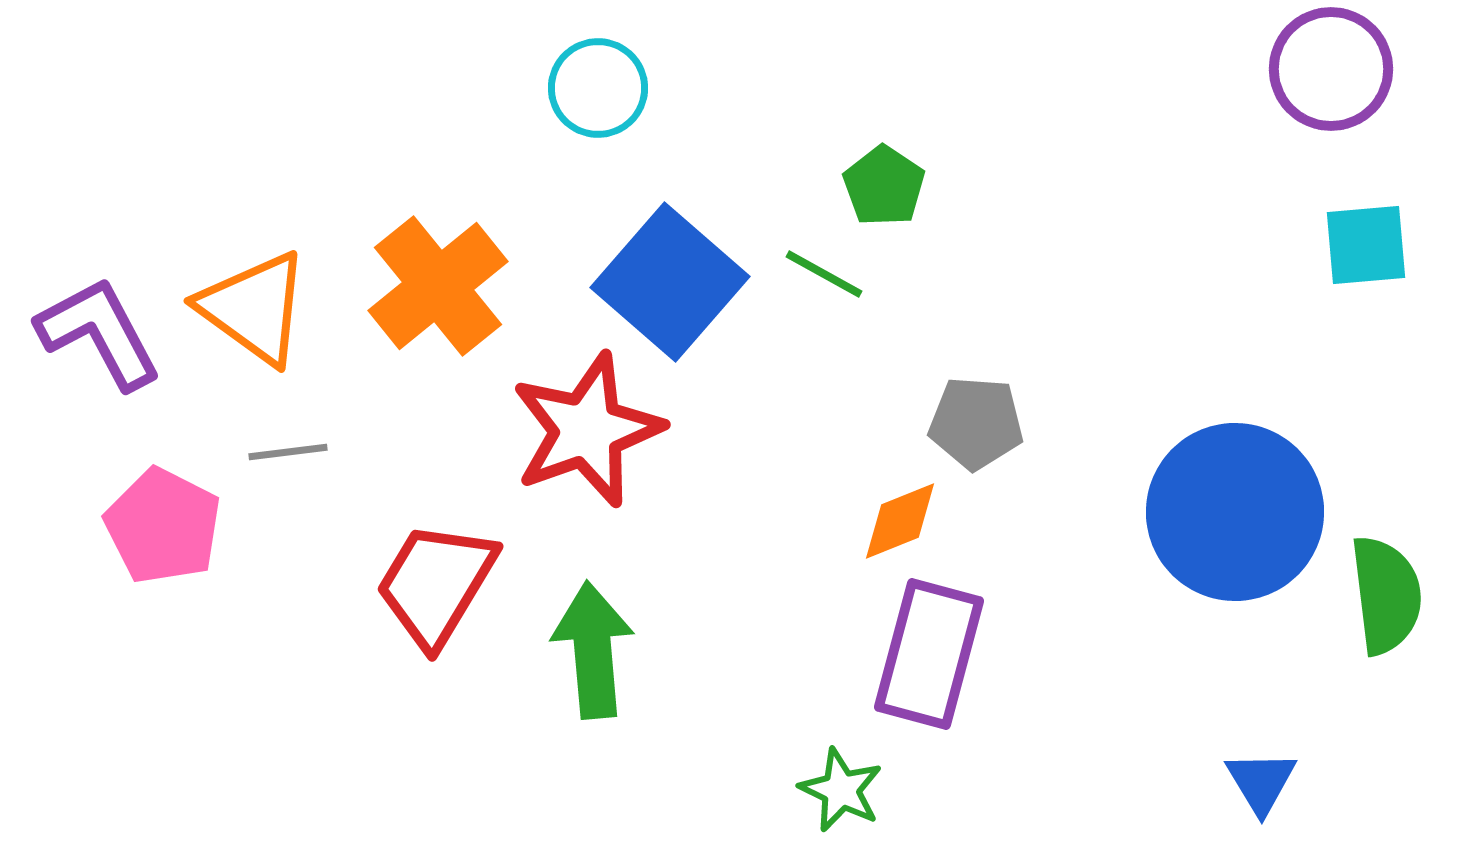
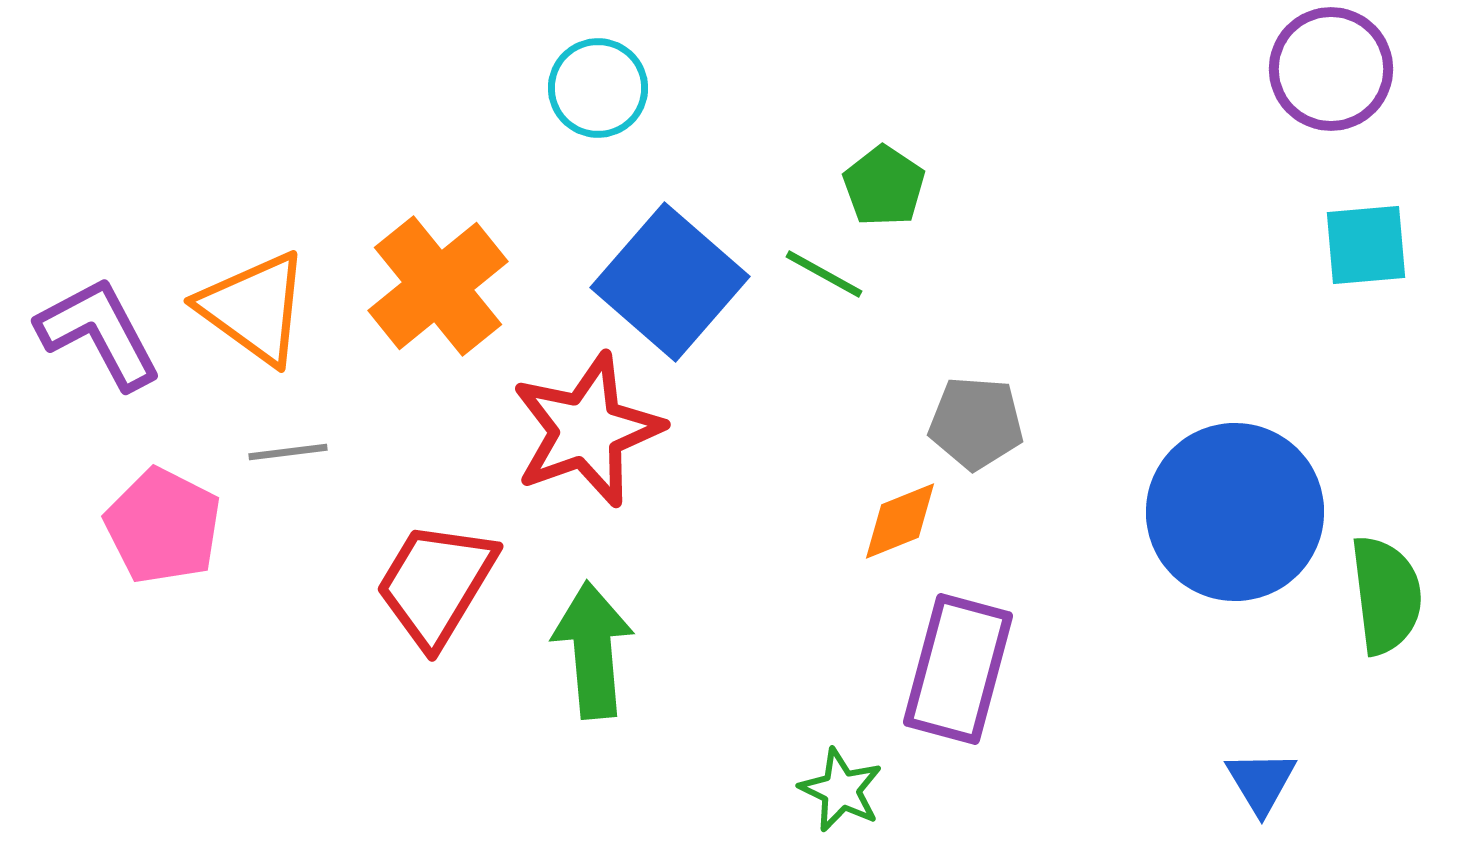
purple rectangle: moved 29 px right, 15 px down
